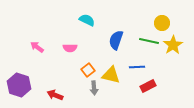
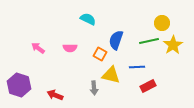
cyan semicircle: moved 1 px right, 1 px up
green line: rotated 24 degrees counterclockwise
pink arrow: moved 1 px right, 1 px down
orange square: moved 12 px right, 16 px up; rotated 24 degrees counterclockwise
